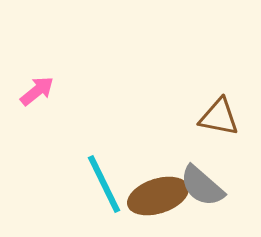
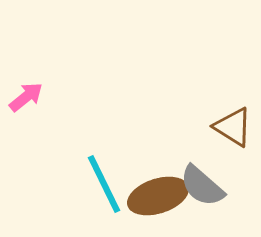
pink arrow: moved 11 px left, 6 px down
brown triangle: moved 14 px right, 10 px down; rotated 21 degrees clockwise
